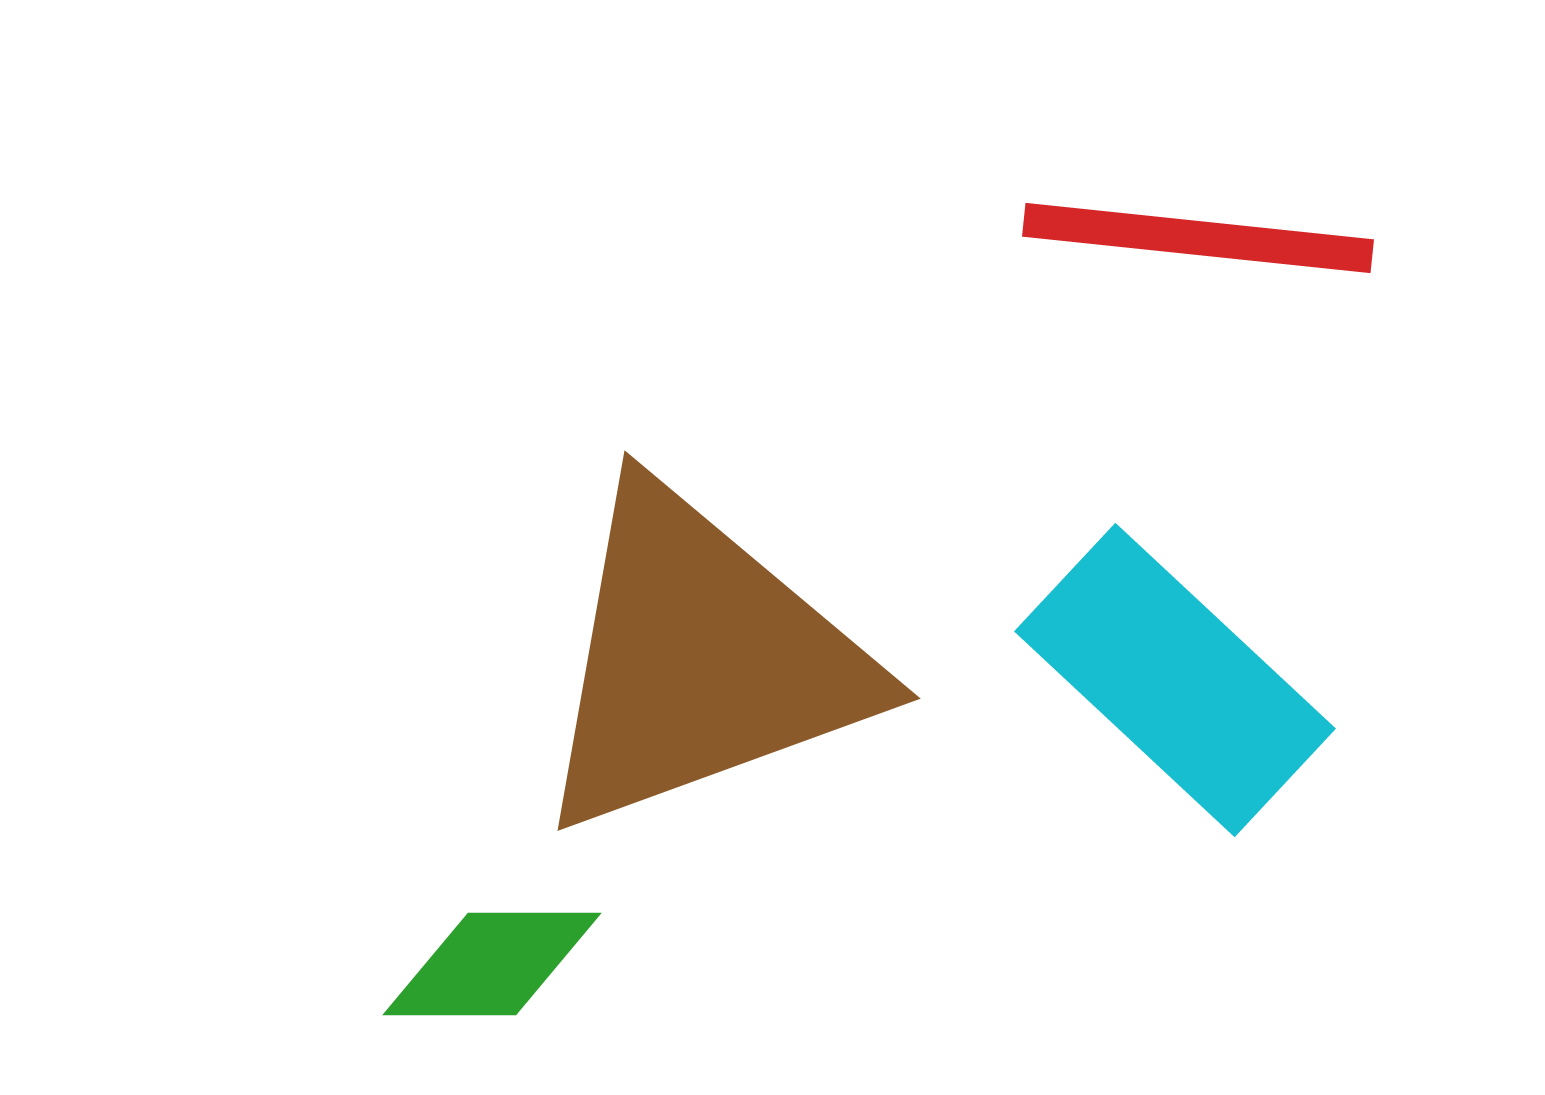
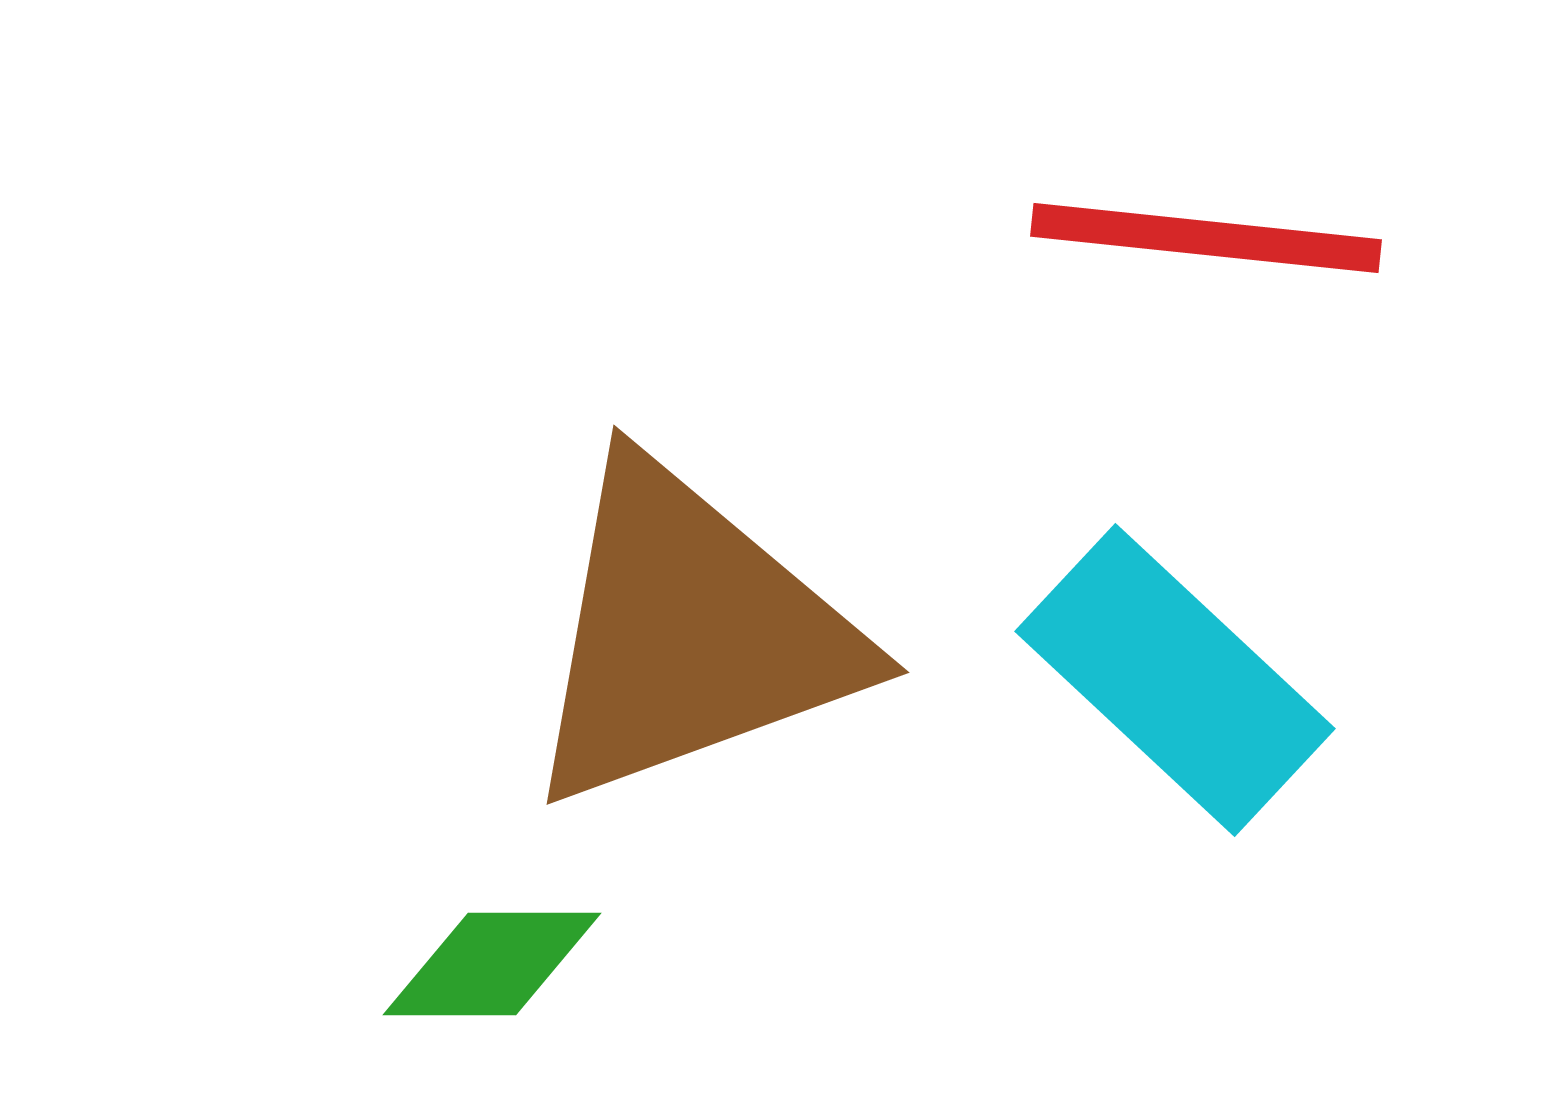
red line: moved 8 px right
brown triangle: moved 11 px left, 26 px up
